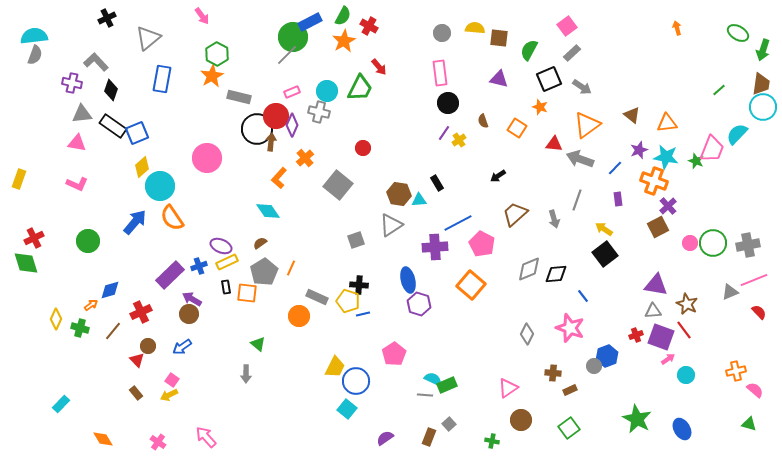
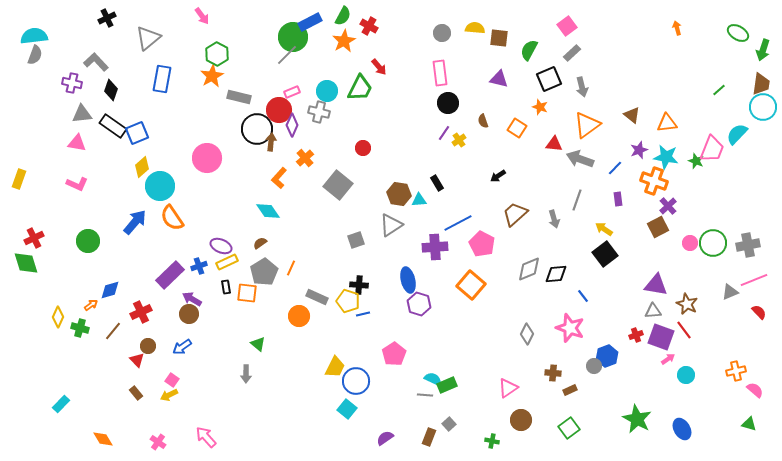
gray arrow at (582, 87): rotated 42 degrees clockwise
red circle at (276, 116): moved 3 px right, 6 px up
yellow diamond at (56, 319): moved 2 px right, 2 px up
